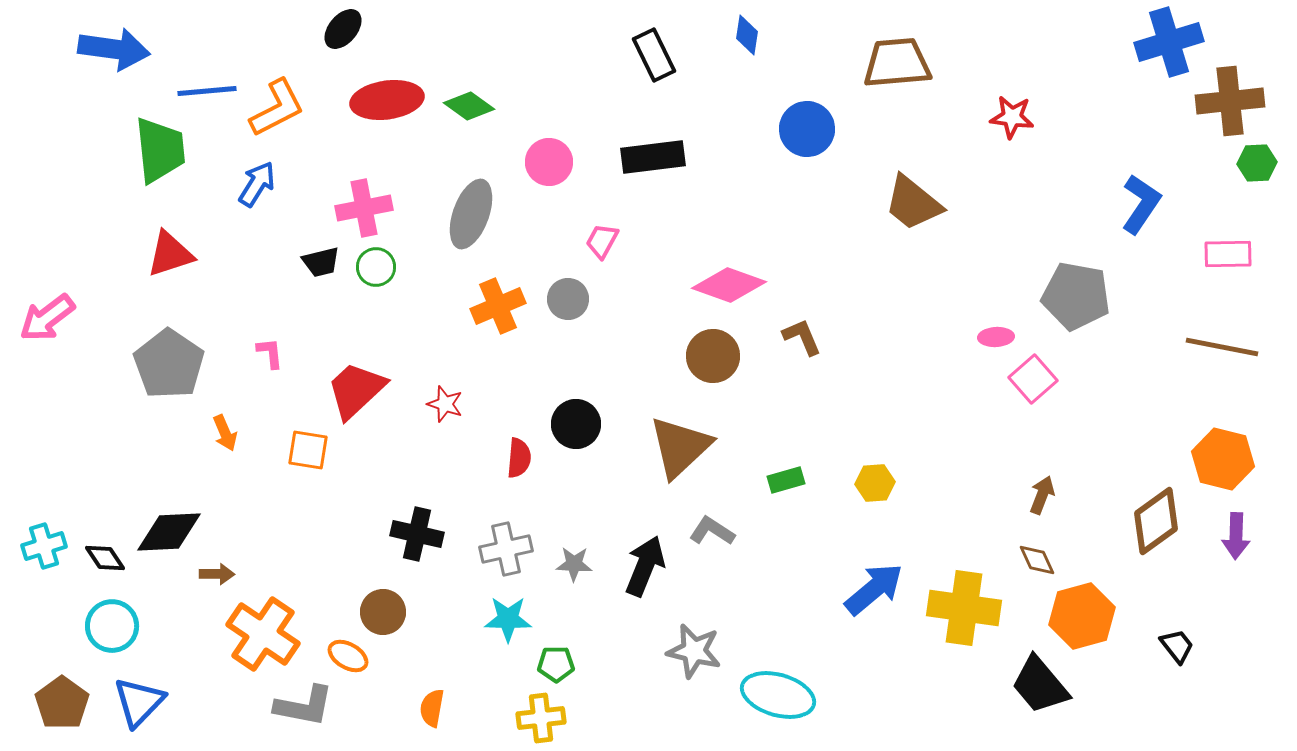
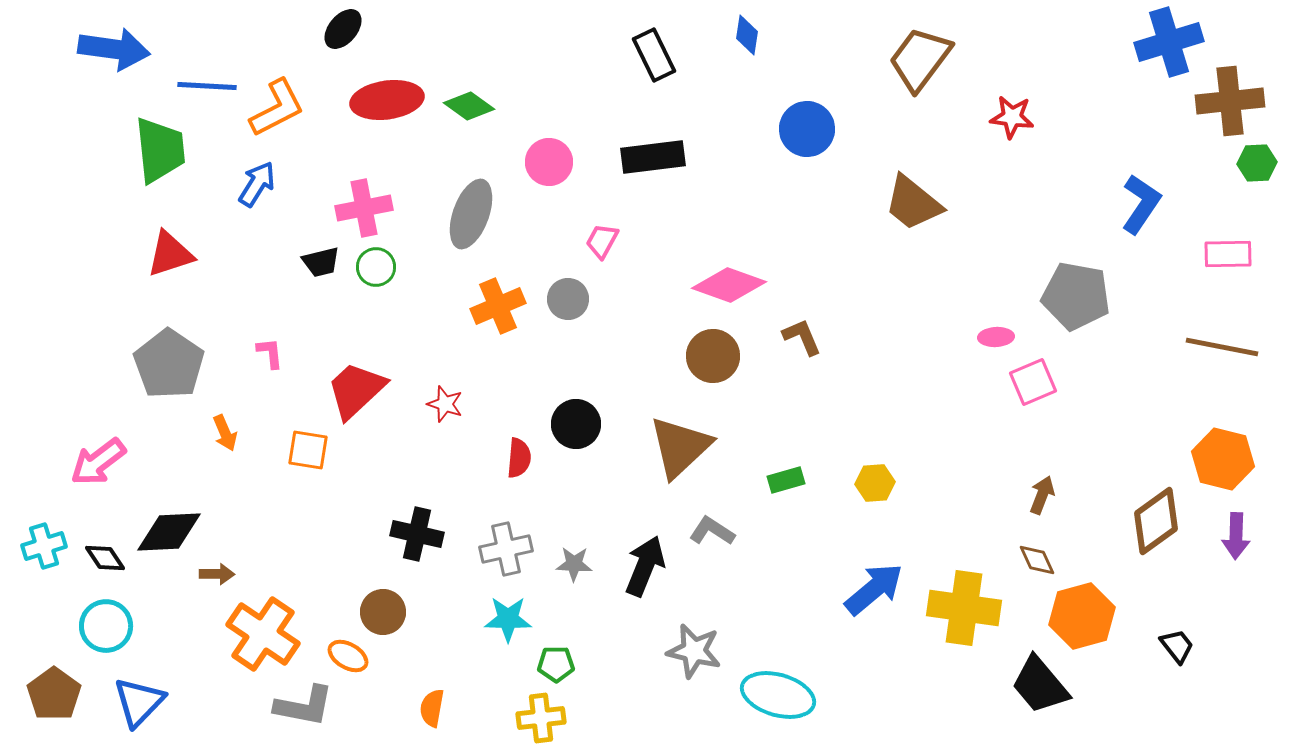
brown trapezoid at (897, 63): moved 23 px right, 4 px up; rotated 48 degrees counterclockwise
blue line at (207, 91): moved 5 px up; rotated 8 degrees clockwise
pink arrow at (47, 318): moved 51 px right, 144 px down
pink square at (1033, 379): moved 3 px down; rotated 18 degrees clockwise
cyan circle at (112, 626): moved 6 px left
brown pentagon at (62, 703): moved 8 px left, 9 px up
